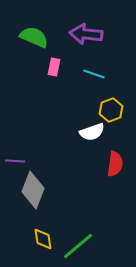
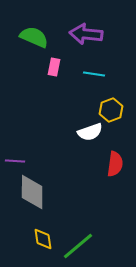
cyan line: rotated 10 degrees counterclockwise
white semicircle: moved 2 px left
gray diamond: moved 1 px left, 2 px down; rotated 21 degrees counterclockwise
